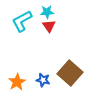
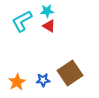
cyan star: moved 1 px up
red triangle: rotated 24 degrees counterclockwise
brown square: rotated 15 degrees clockwise
blue star: rotated 16 degrees counterclockwise
